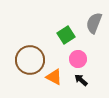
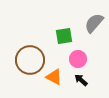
gray semicircle: rotated 20 degrees clockwise
green square: moved 2 px left, 1 px down; rotated 24 degrees clockwise
